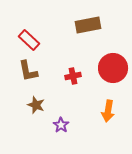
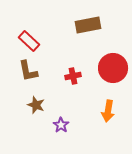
red rectangle: moved 1 px down
